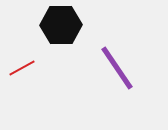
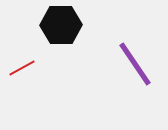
purple line: moved 18 px right, 4 px up
